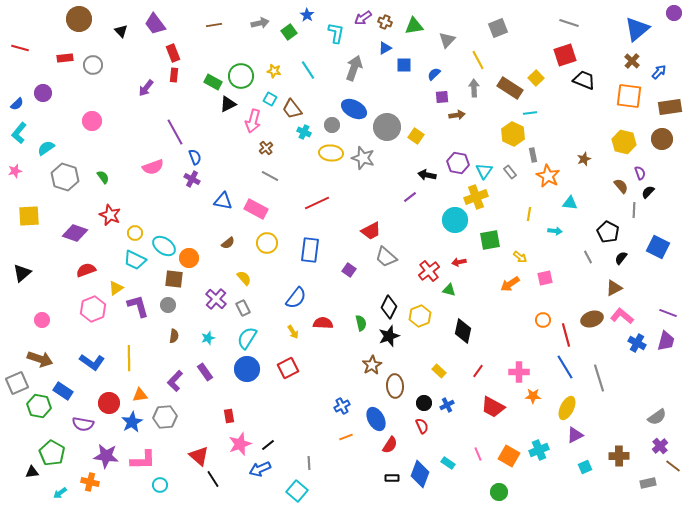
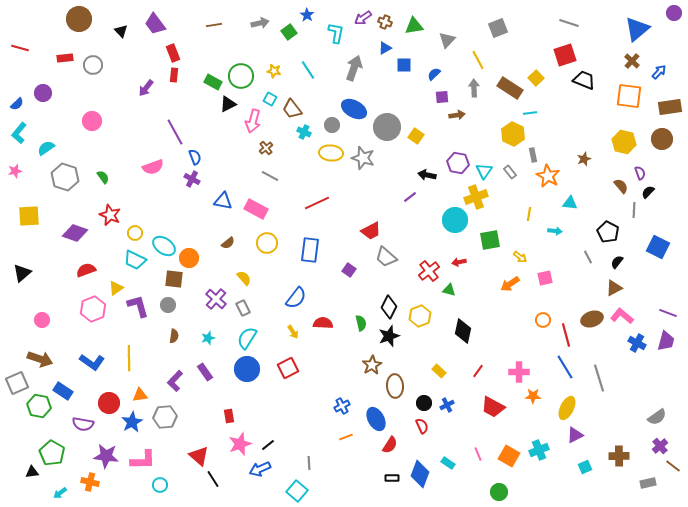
black semicircle at (621, 258): moved 4 px left, 4 px down
